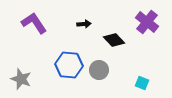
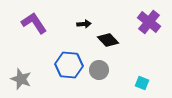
purple cross: moved 2 px right
black diamond: moved 6 px left
